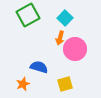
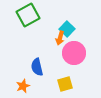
cyan square: moved 2 px right, 11 px down
pink circle: moved 1 px left, 4 px down
blue semicircle: moved 2 px left; rotated 120 degrees counterclockwise
orange star: moved 2 px down
